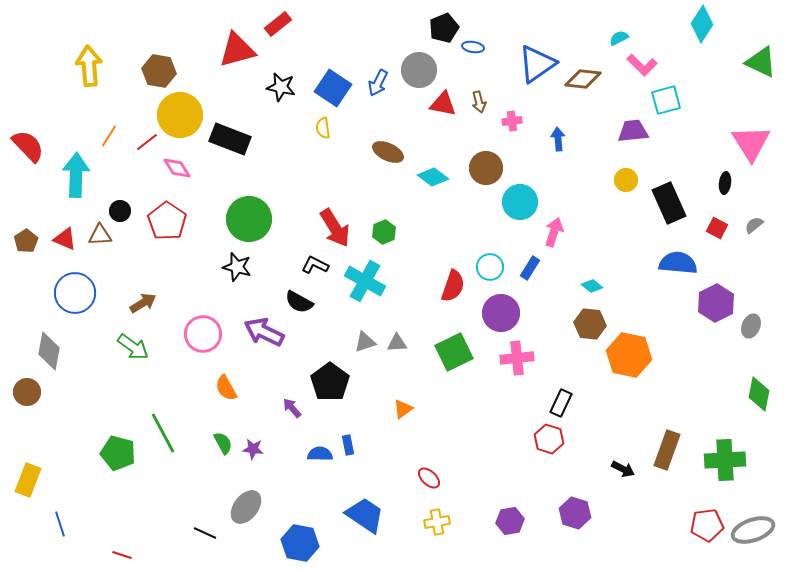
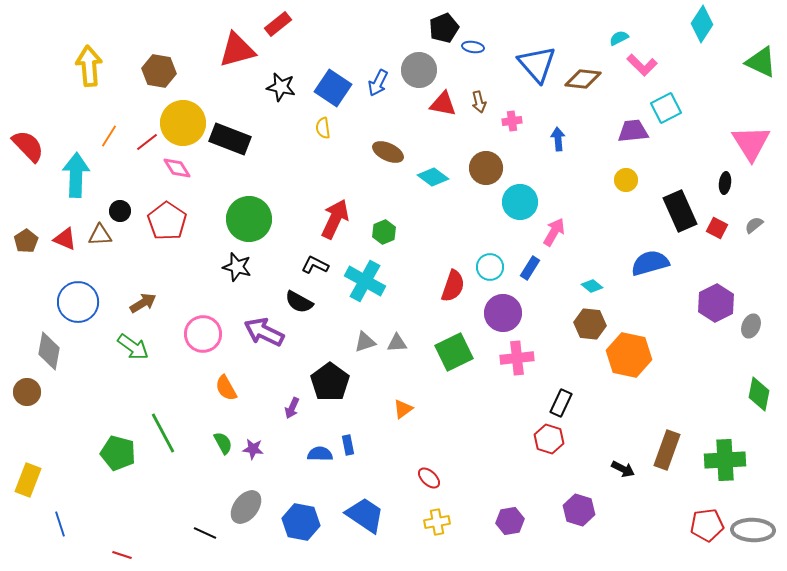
blue triangle at (537, 64): rotated 36 degrees counterclockwise
cyan square at (666, 100): moved 8 px down; rotated 12 degrees counterclockwise
yellow circle at (180, 115): moved 3 px right, 8 px down
black rectangle at (669, 203): moved 11 px right, 8 px down
red arrow at (335, 228): moved 9 px up; rotated 123 degrees counterclockwise
pink arrow at (554, 232): rotated 12 degrees clockwise
blue semicircle at (678, 263): moved 28 px left; rotated 21 degrees counterclockwise
blue circle at (75, 293): moved 3 px right, 9 px down
purple circle at (501, 313): moved 2 px right
purple arrow at (292, 408): rotated 115 degrees counterclockwise
purple hexagon at (575, 513): moved 4 px right, 3 px up
gray ellipse at (753, 530): rotated 21 degrees clockwise
blue hexagon at (300, 543): moved 1 px right, 21 px up
